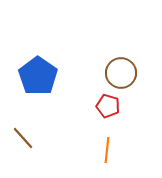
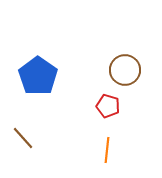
brown circle: moved 4 px right, 3 px up
